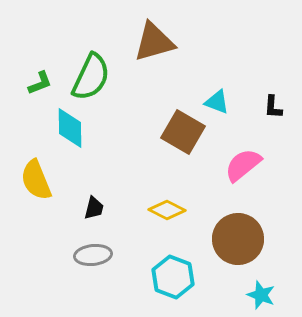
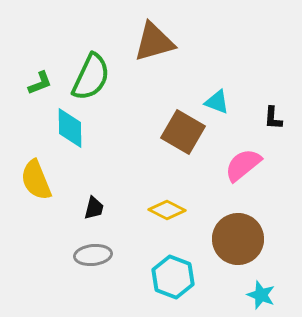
black L-shape: moved 11 px down
